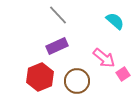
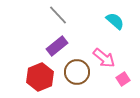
purple rectangle: rotated 15 degrees counterclockwise
pink square: moved 5 px down
brown circle: moved 9 px up
